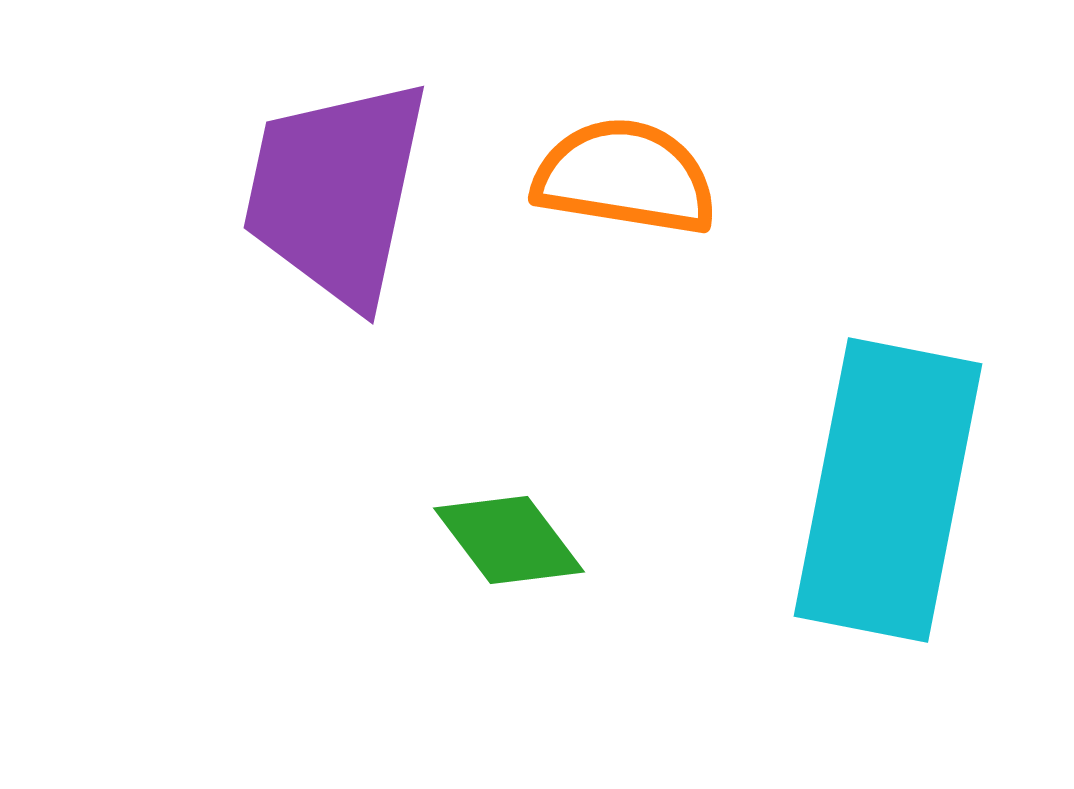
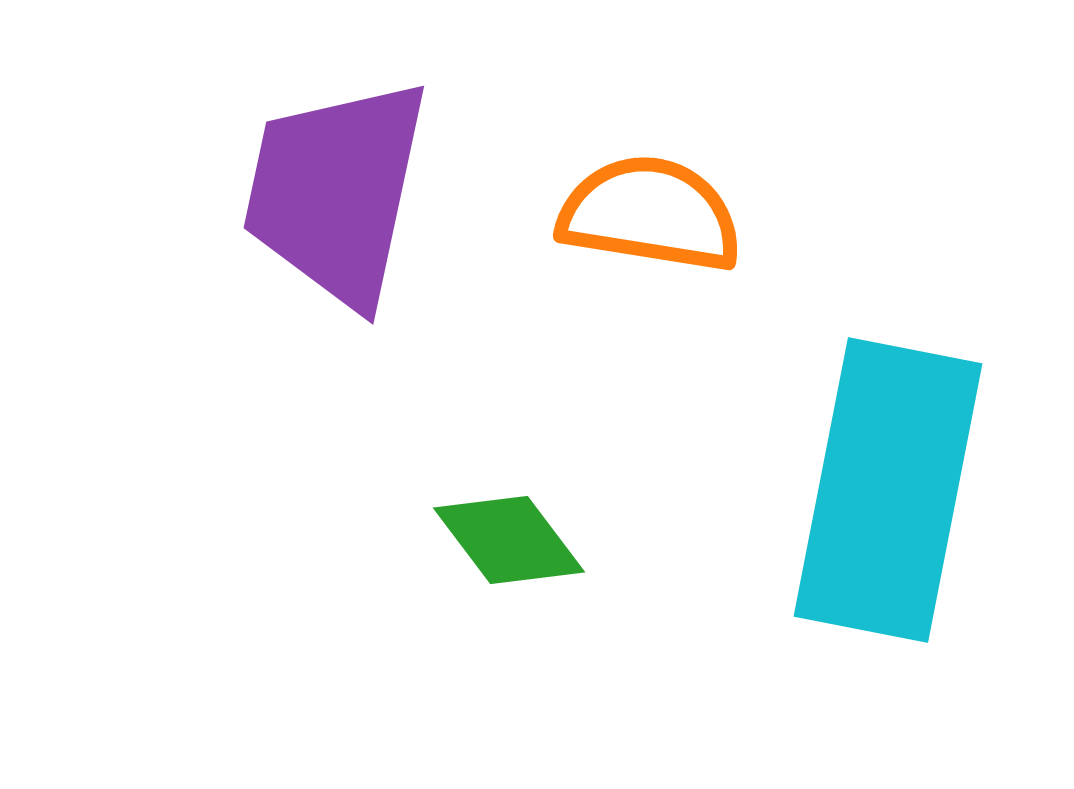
orange semicircle: moved 25 px right, 37 px down
